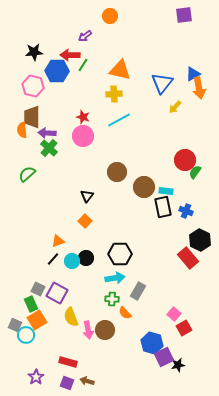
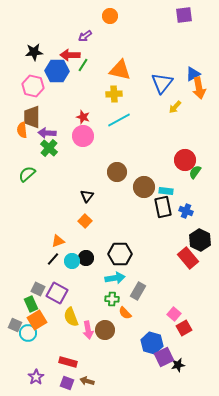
cyan circle at (26, 335): moved 2 px right, 2 px up
